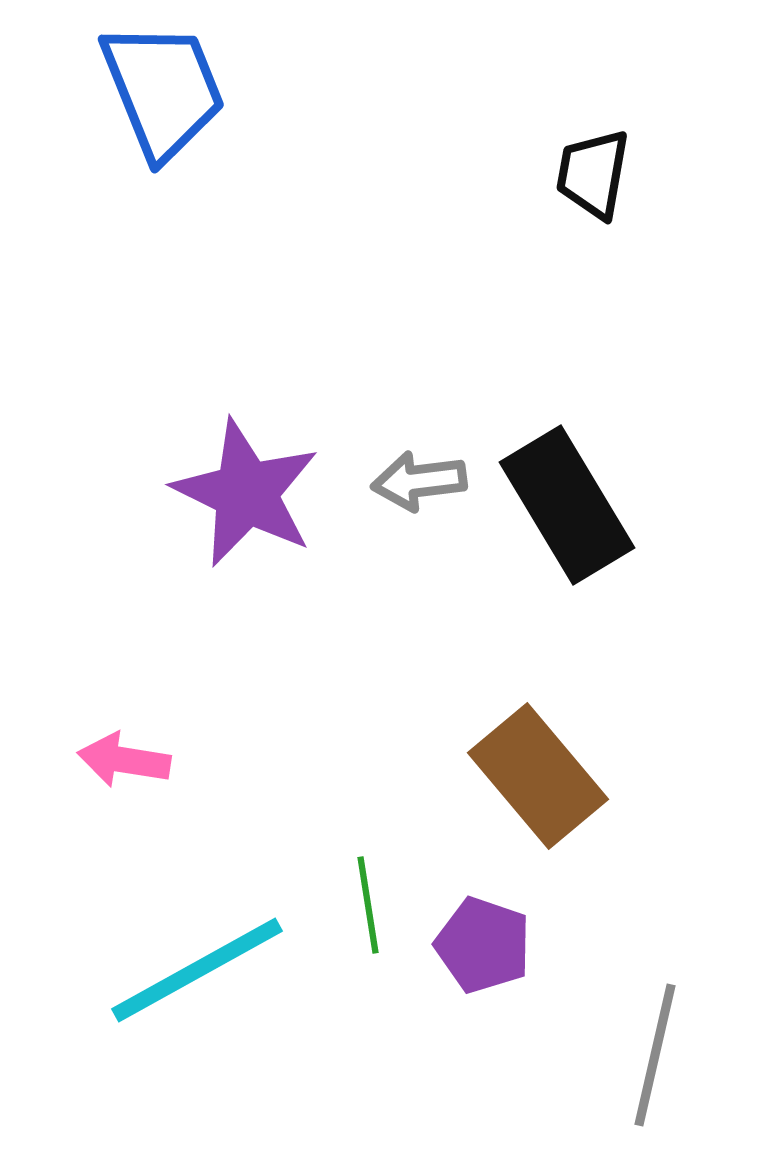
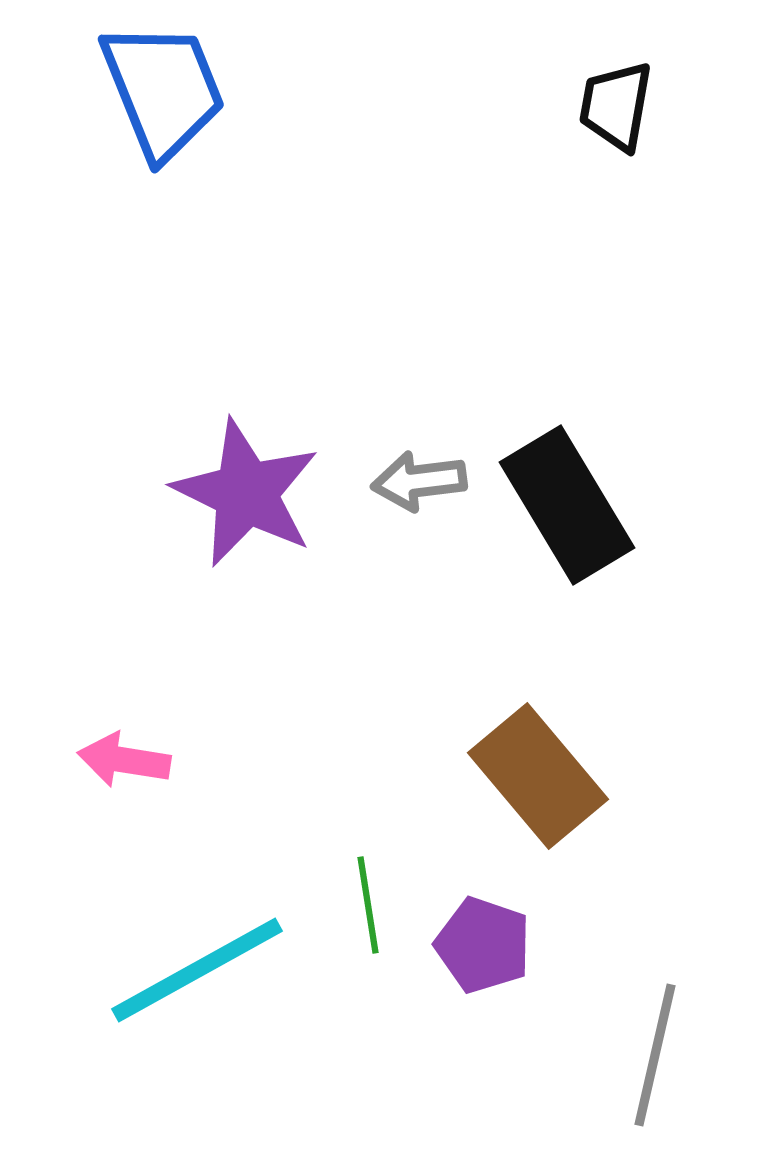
black trapezoid: moved 23 px right, 68 px up
